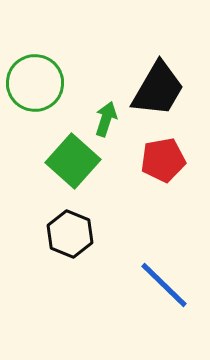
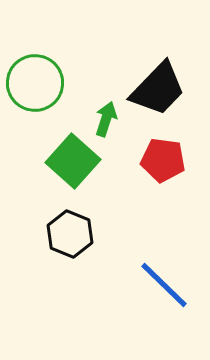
black trapezoid: rotated 14 degrees clockwise
red pentagon: rotated 18 degrees clockwise
